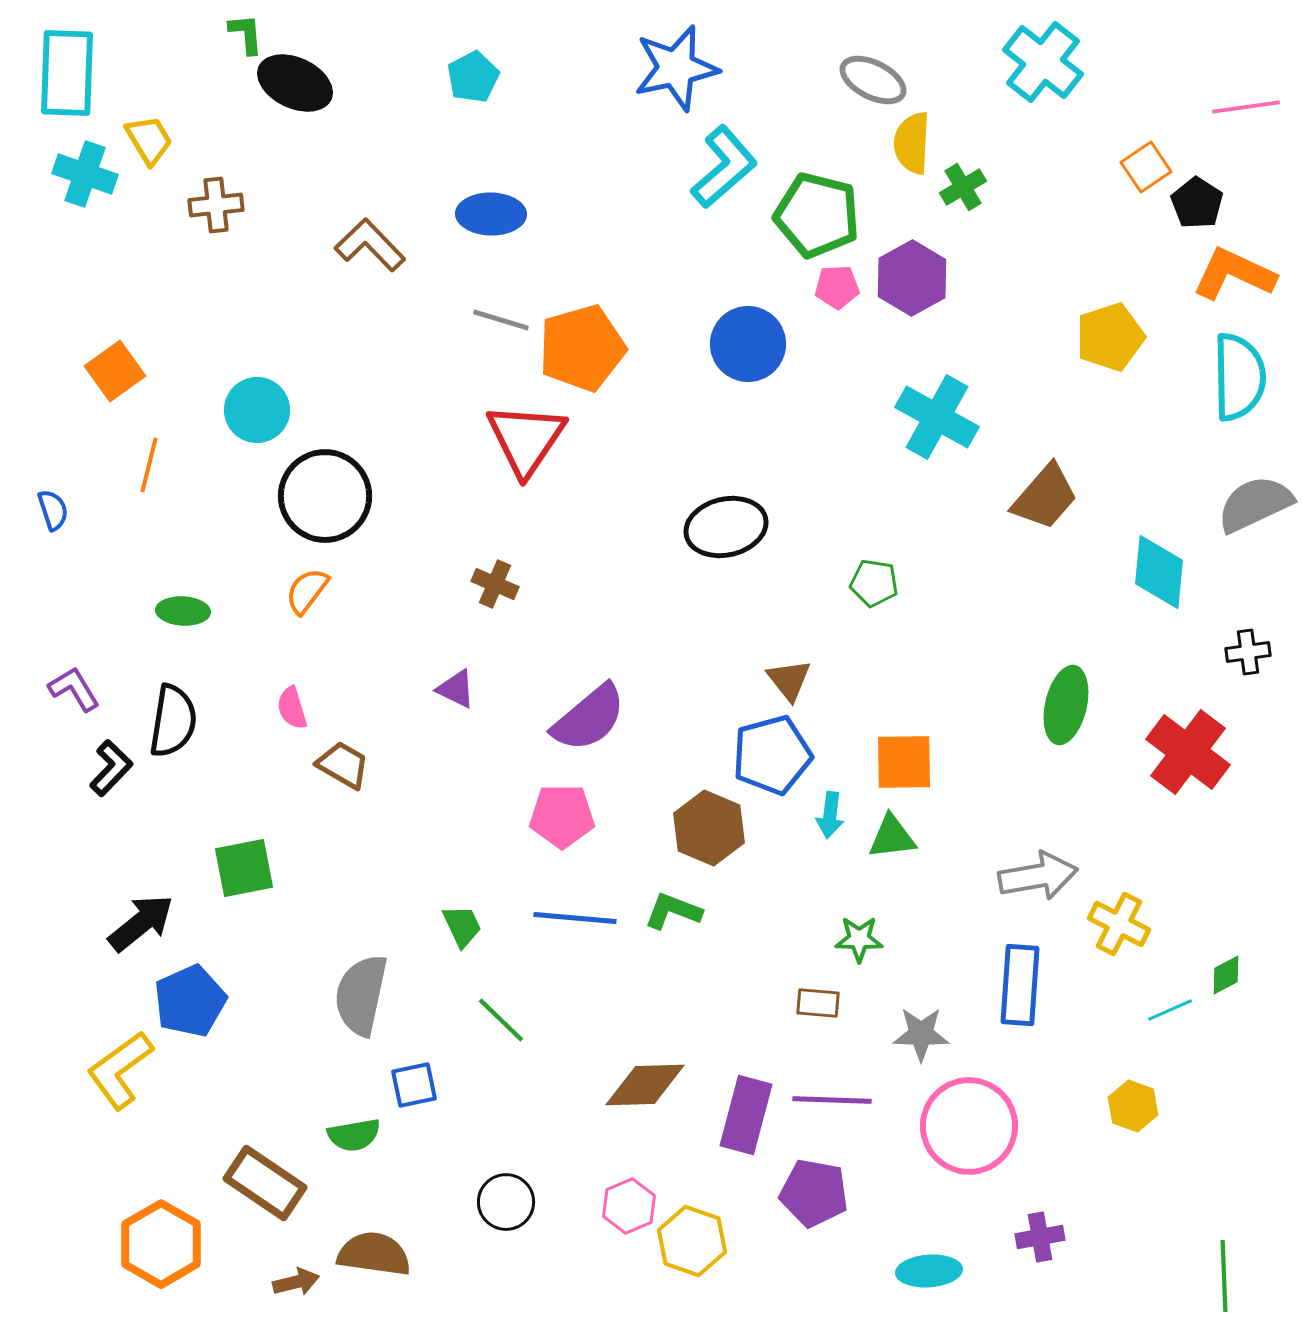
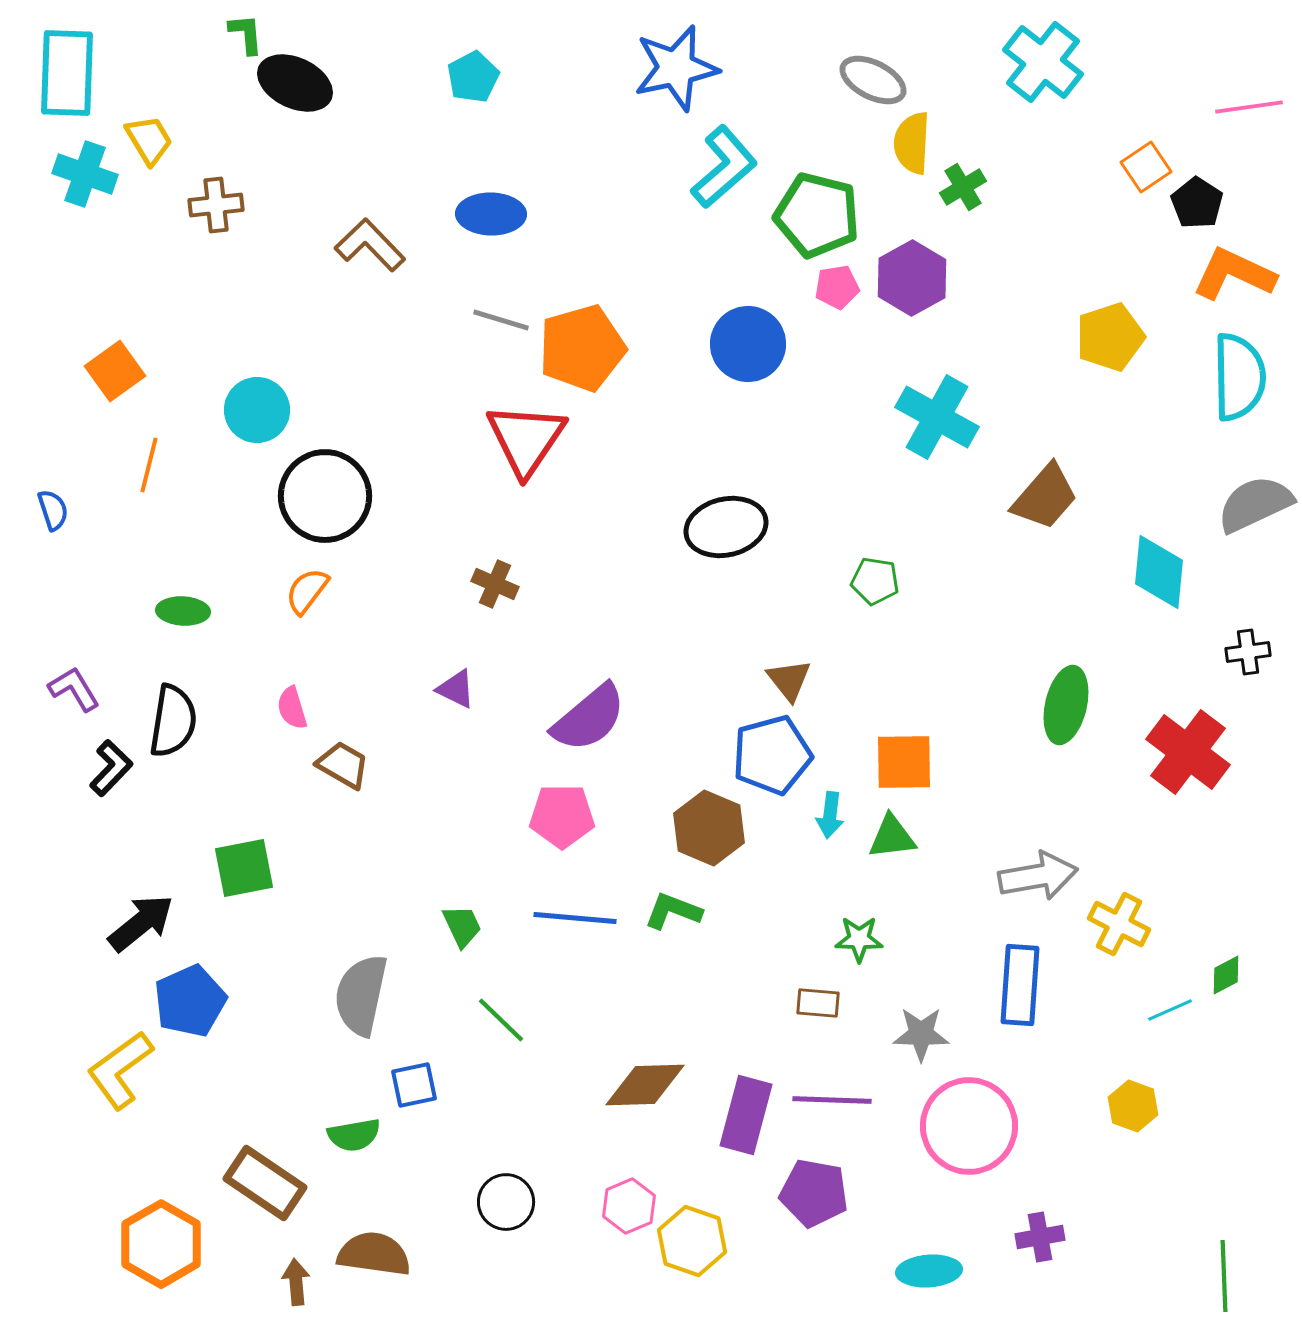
pink line at (1246, 107): moved 3 px right
pink pentagon at (837, 287): rotated 6 degrees counterclockwise
green pentagon at (874, 583): moved 1 px right, 2 px up
brown arrow at (296, 1282): rotated 81 degrees counterclockwise
